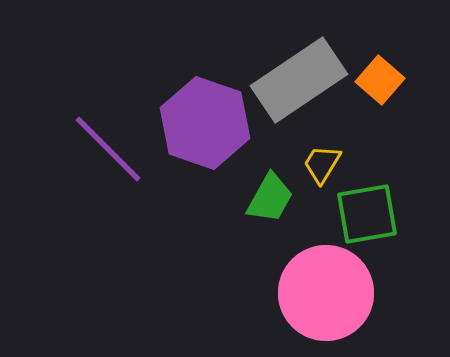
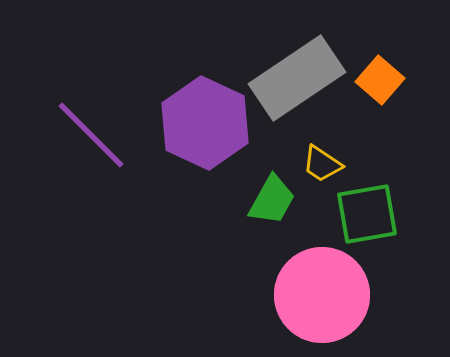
gray rectangle: moved 2 px left, 2 px up
purple hexagon: rotated 6 degrees clockwise
purple line: moved 17 px left, 14 px up
yellow trapezoid: rotated 87 degrees counterclockwise
green trapezoid: moved 2 px right, 2 px down
pink circle: moved 4 px left, 2 px down
